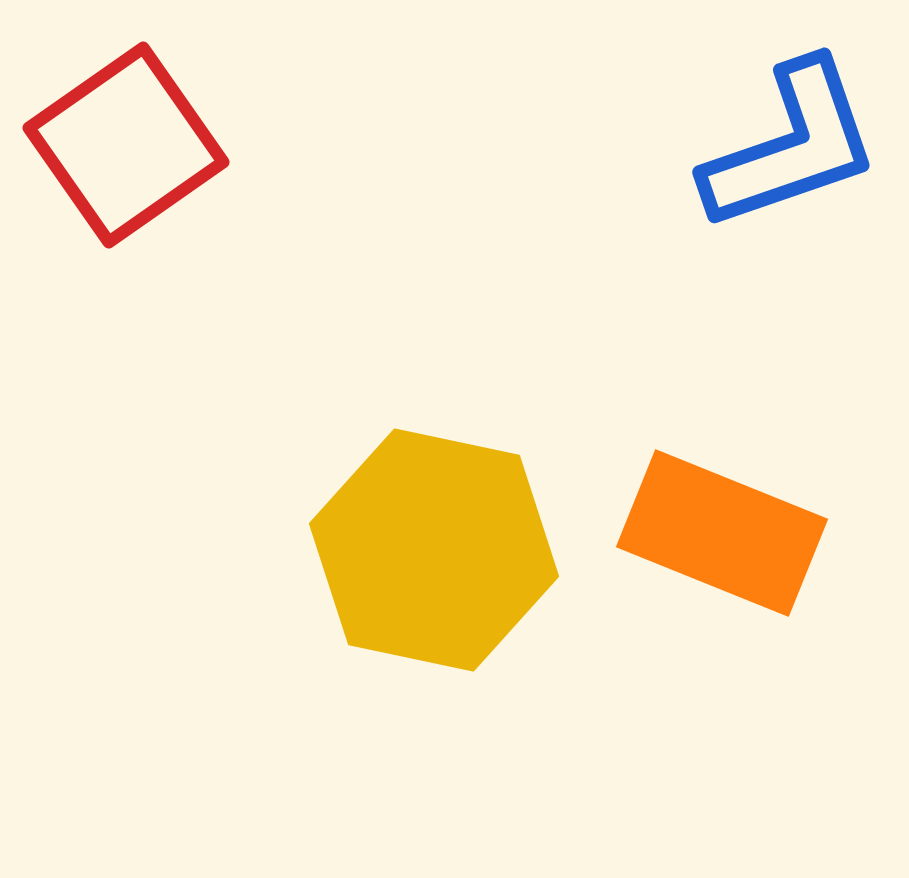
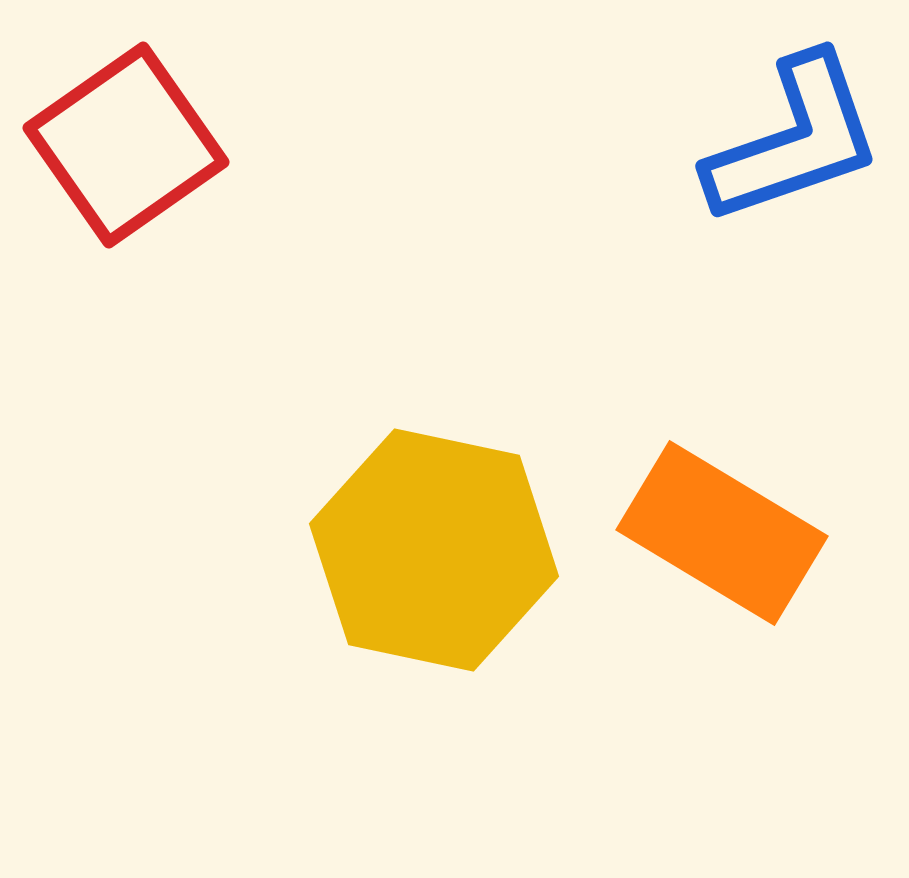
blue L-shape: moved 3 px right, 6 px up
orange rectangle: rotated 9 degrees clockwise
